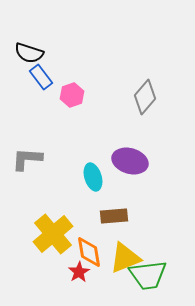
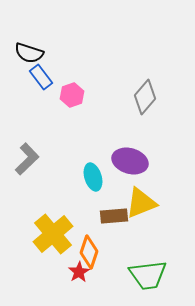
gray L-shape: rotated 132 degrees clockwise
orange diamond: rotated 28 degrees clockwise
yellow triangle: moved 16 px right, 55 px up
